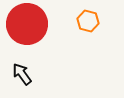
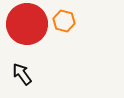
orange hexagon: moved 24 px left
